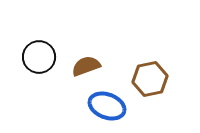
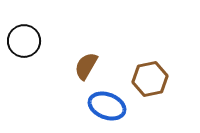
black circle: moved 15 px left, 16 px up
brown semicircle: rotated 40 degrees counterclockwise
